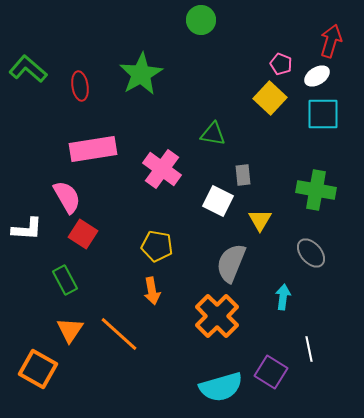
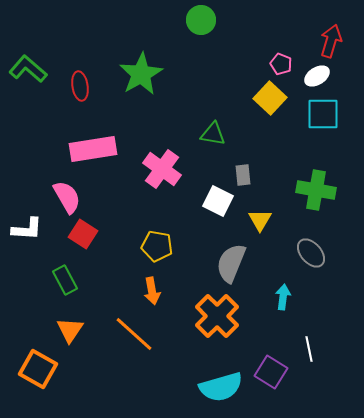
orange line: moved 15 px right
